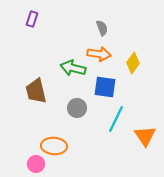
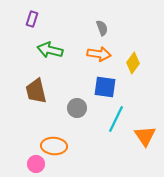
green arrow: moved 23 px left, 18 px up
